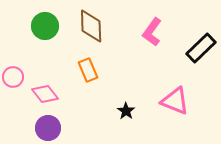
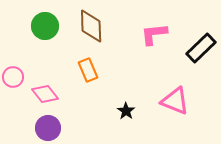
pink L-shape: moved 2 px right, 2 px down; rotated 48 degrees clockwise
